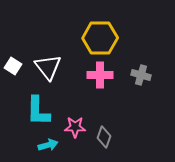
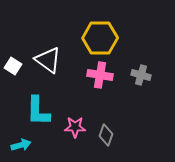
white triangle: moved 7 px up; rotated 16 degrees counterclockwise
pink cross: rotated 10 degrees clockwise
gray diamond: moved 2 px right, 2 px up
cyan arrow: moved 27 px left
